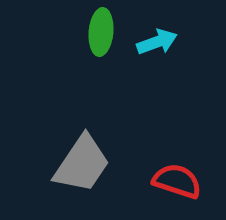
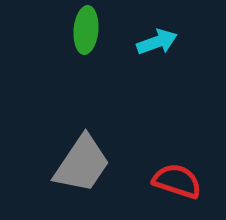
green ellipse: moved 15 px left, 2 px up
